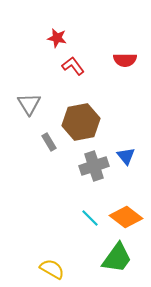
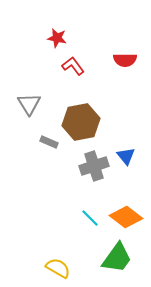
gray rectangle: rotated 36 degrees counterclockwise
yellow semicircle: moved 6 px right, 1 px up
